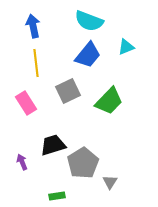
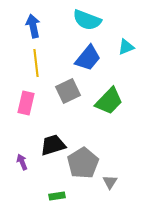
cyan semicircle: moved 2 px left, 1 px up
blue trapezoid: moved 3 px down
pink rectangle: rotated 45 degrees clockwise
